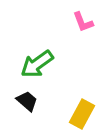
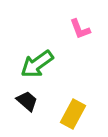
pink L-shape: moved 3 px left, 7 px down
yellow rectangle: moved 9 px left
